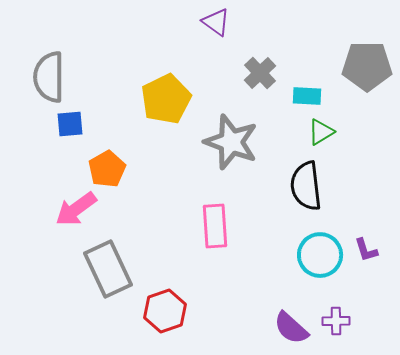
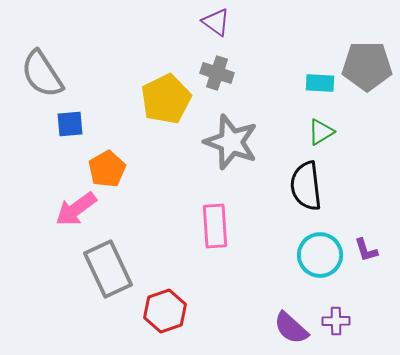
gray cross: moved 43 px left; rotated 28 degrees counterclockwise
gray semicircle: moved 7 px left, 3 px up; rotated 33 degrees counterclockwise
cyan rectangle: moved 13 px right, 13 px up
